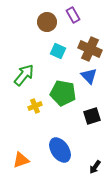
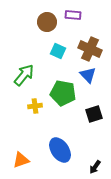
purple rectangle: rotated 56 degrees counterclockwise
blue triangle: moved 1 px left, 1 px up
yellow cross: rotated 16 degrees clockwise
black square: moved 2 px right, 2 px up
